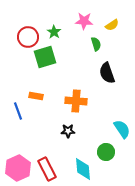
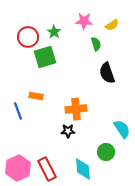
orange cross: moved 8 px down; rotated 10 degrees counterclockwise
